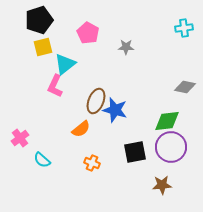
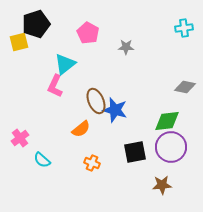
black pentagon: moved 3 px left, 4 px down
yellow square: moved 24 px left, 5 px up
brown ellipse: rotated 45 degrees counterclockwise
